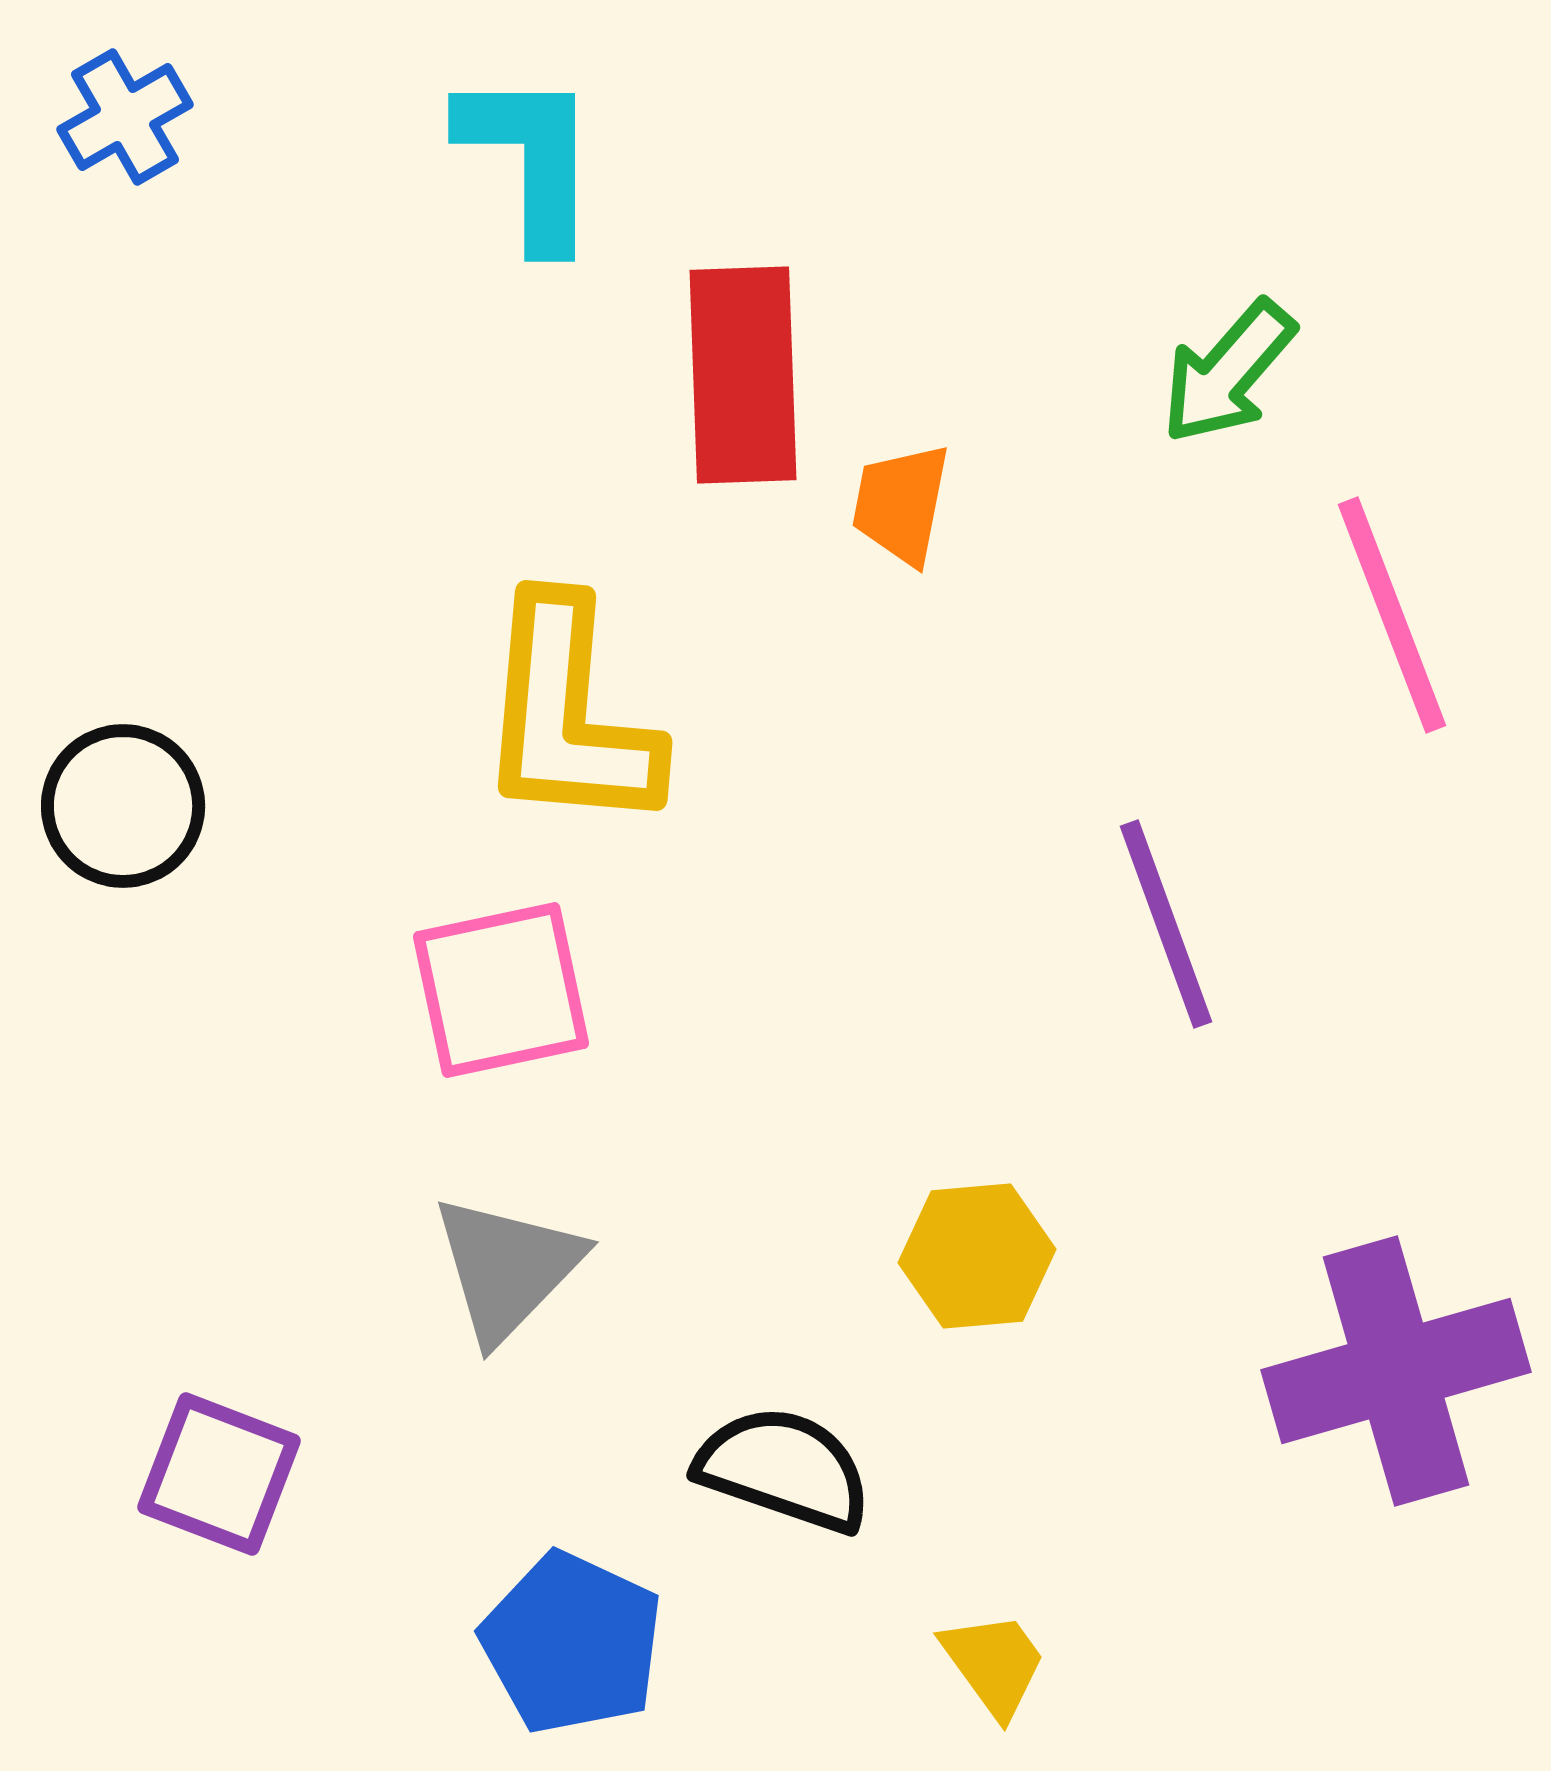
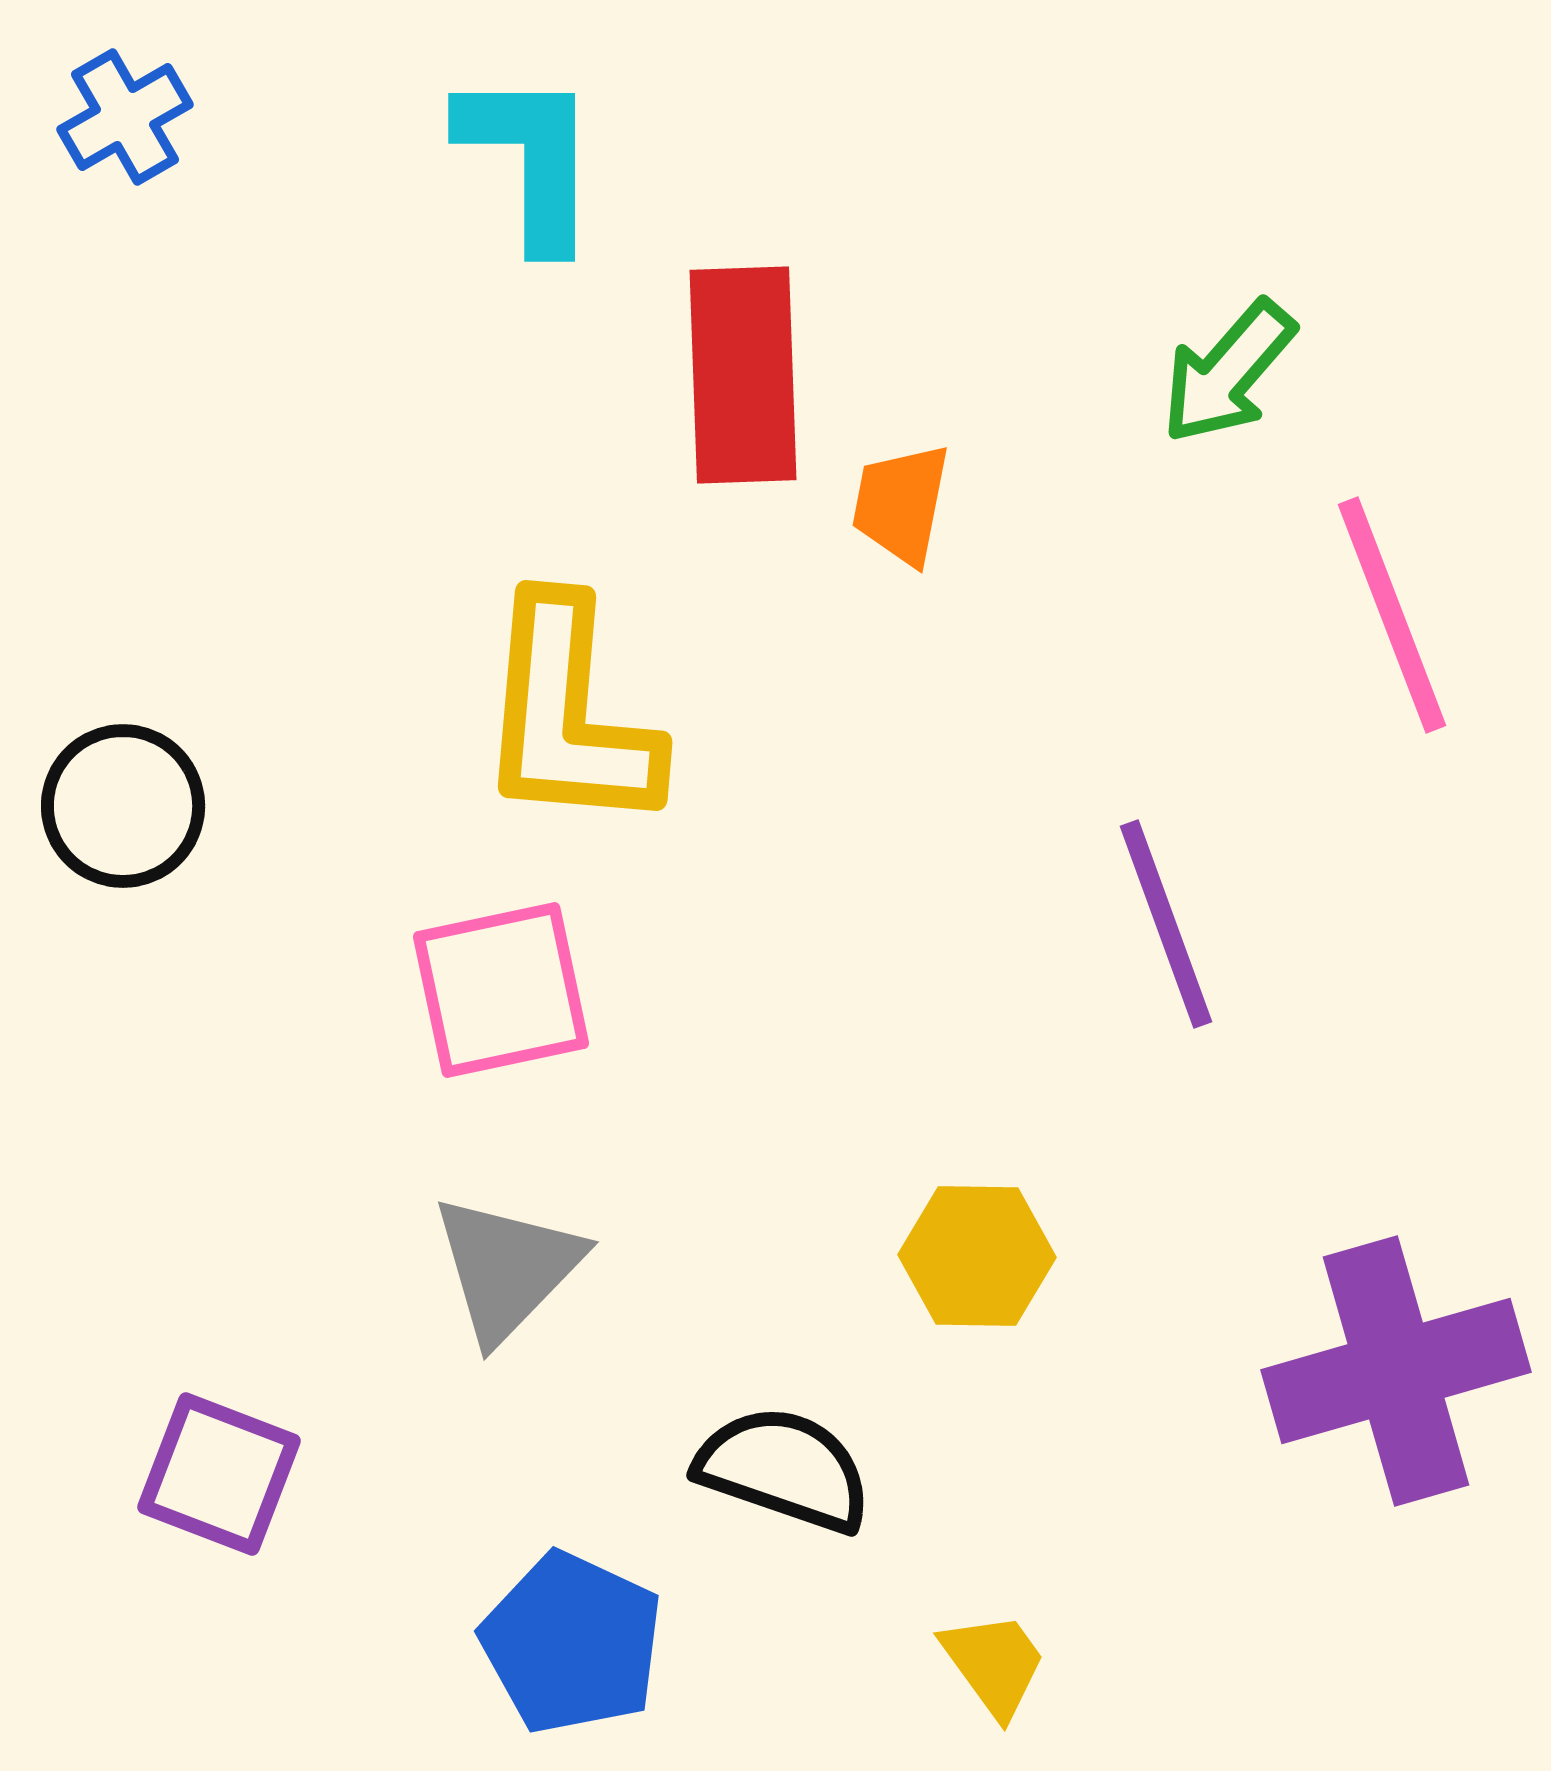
yellow hexagon: rotated 6 degrees clockwise
